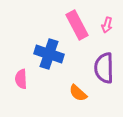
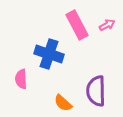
pink arrow: rotated 133 degrees counterclockwise
purple semicircle: moved 8 px left, 23 px down
orange semicircle: moved 15 px left, 10 px down
